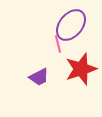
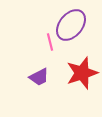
pink line: moved 8 px left, 2 px up
red star: moved 1 px right, 4 px down
